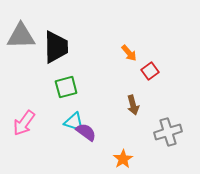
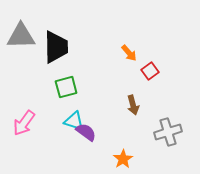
cyan triangle: moved 1 px up
